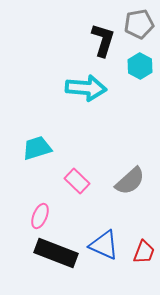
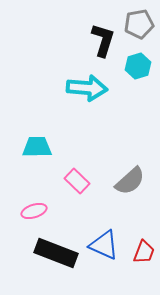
cyan hexagon: moved 2 px left; rotated 15 degrees clockwise
cyan arrow: moved 1 px right
cyan trapezoid: moved 1 px up; rotated 16 degrees clockwise
pink ellipse: moved 6 px left, 5 px up; rotated 50 degrees clockwise
